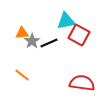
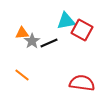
red square: moved 3 px right, 5 px up
